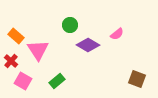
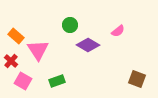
pink semicircle: moved 1 px right, 3 px up
green rectangle: rotated 21 degrees clockwise
